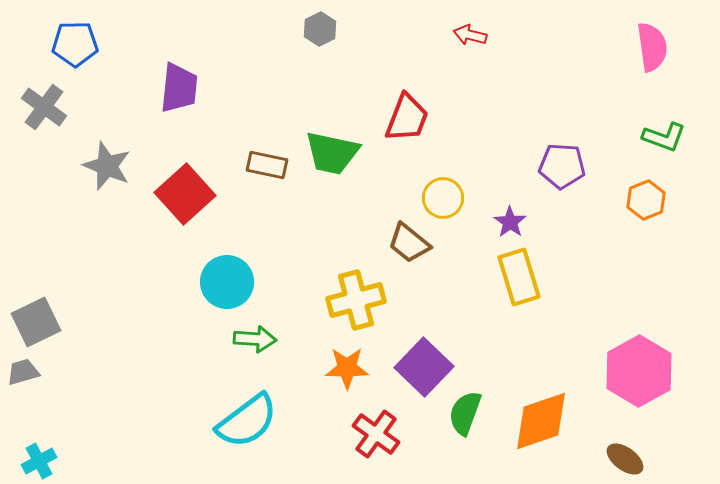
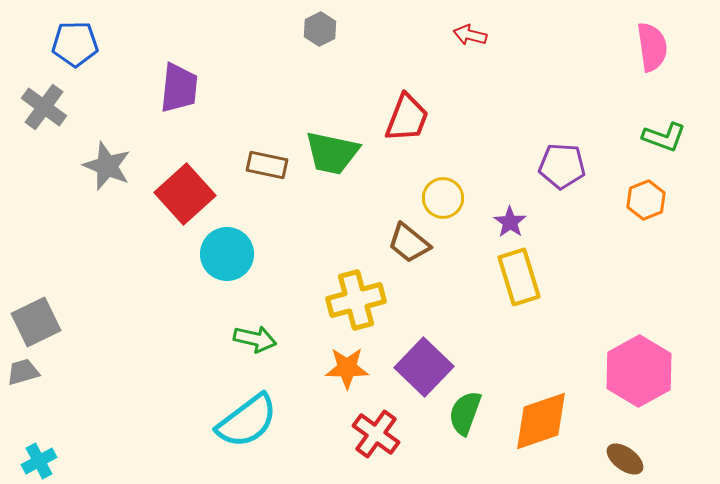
cyan circle: moved 28 px up
green arrow: rotated 9 degrees clockwise
